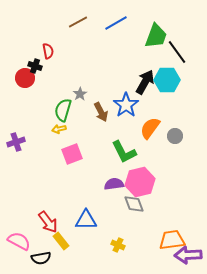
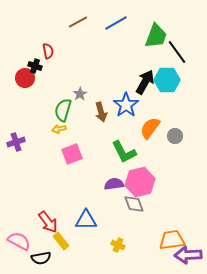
brown arrow: rotated 12 degrees clockwise
